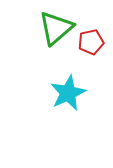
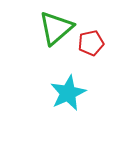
red pentagon: moved 1 px down
